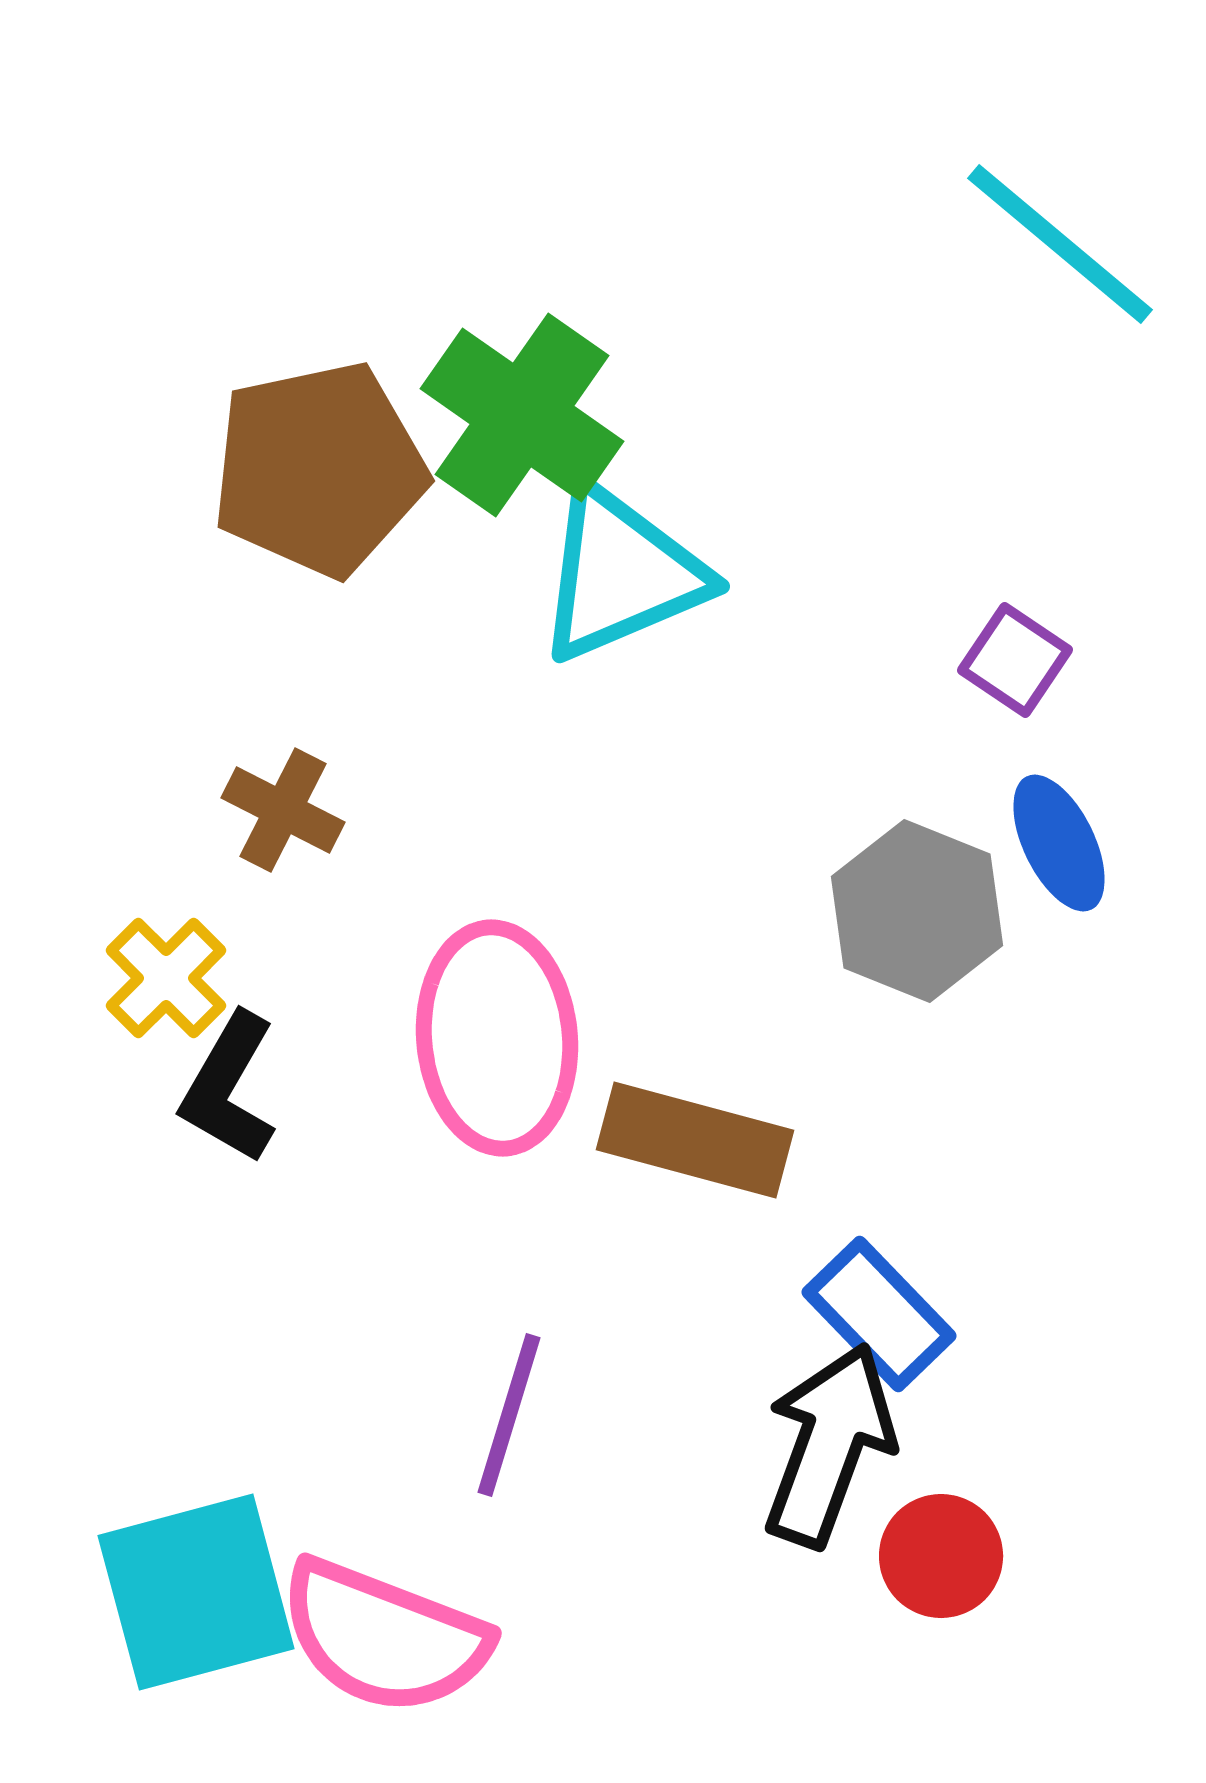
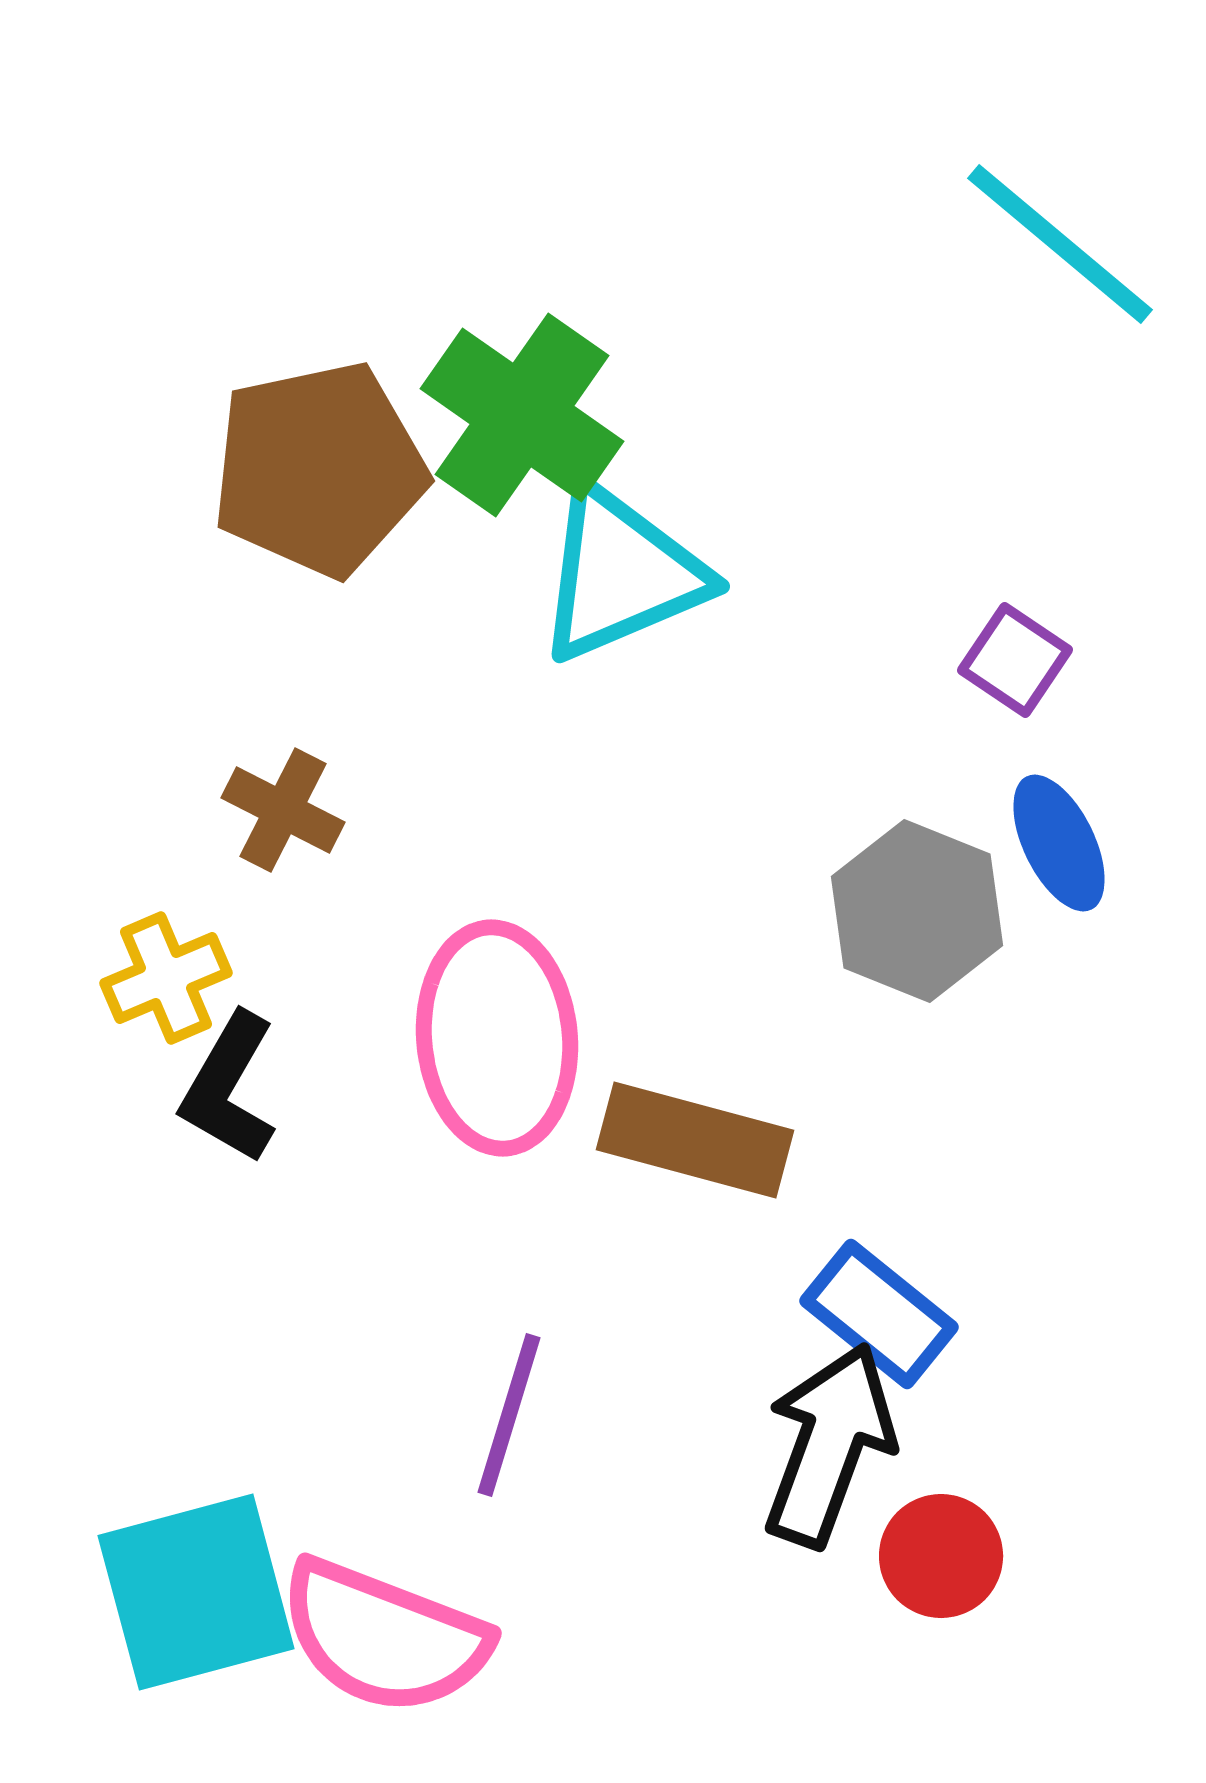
yellow cross: rotated 22 degrees clockwise
blue rectangle: rotated 7 degrees counterclockwise
